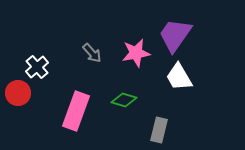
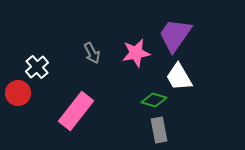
gray arrow: rotated 15 degrees clockwise
green diamond: moved 30 px right
pink rectangle: rotated 18 degrees clockwise
gray rectangle: rotated 25 degrees counterclockwise
